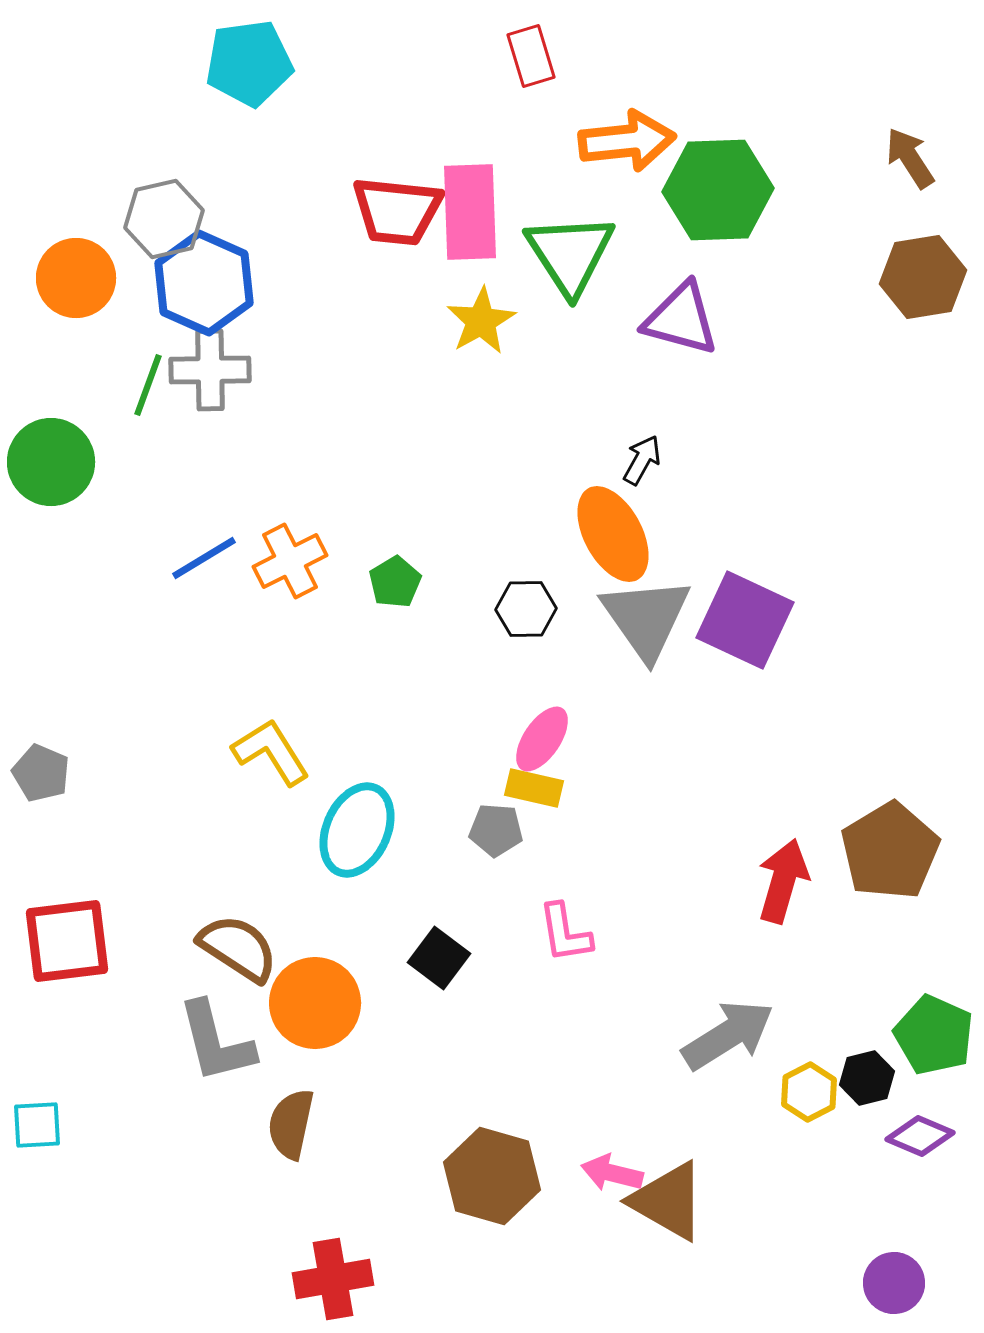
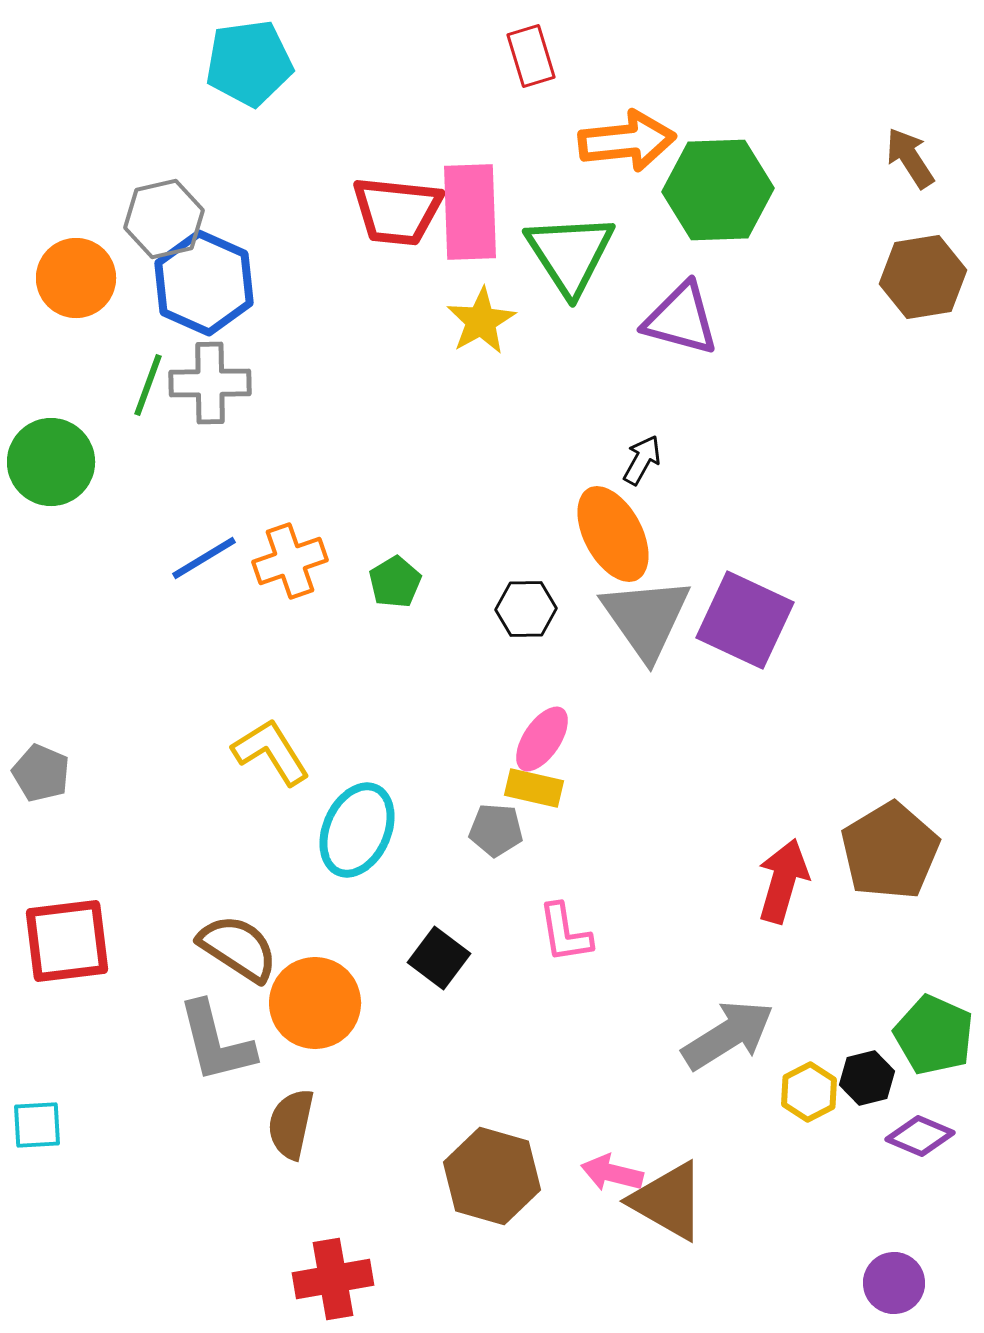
gray cross at (210, 370): moved 13 px down
orange cross at (290, 561): rotated 8 degrees clockwise
